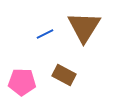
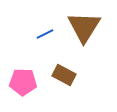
pink pentagon: moved 1 px right
